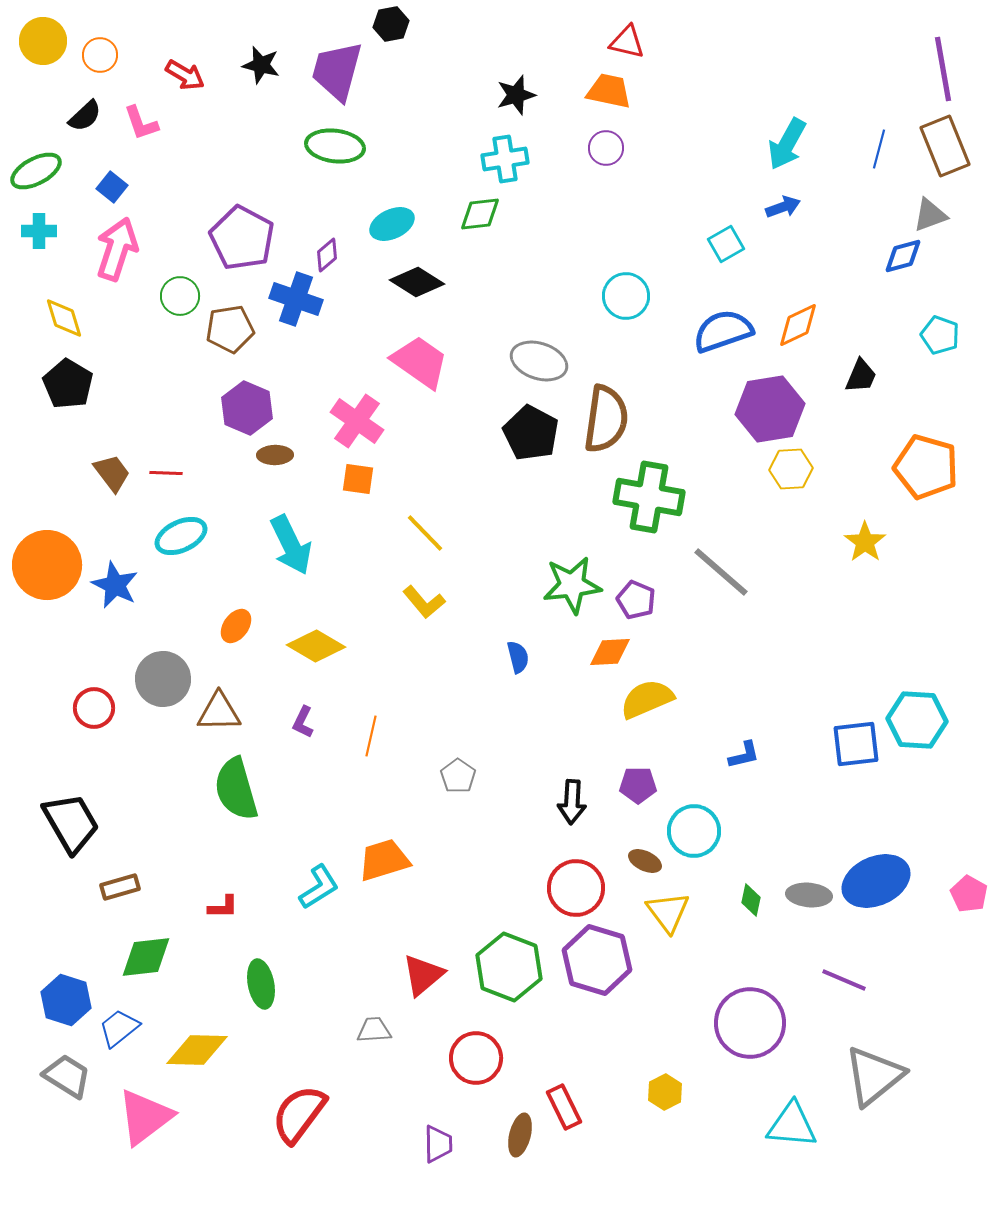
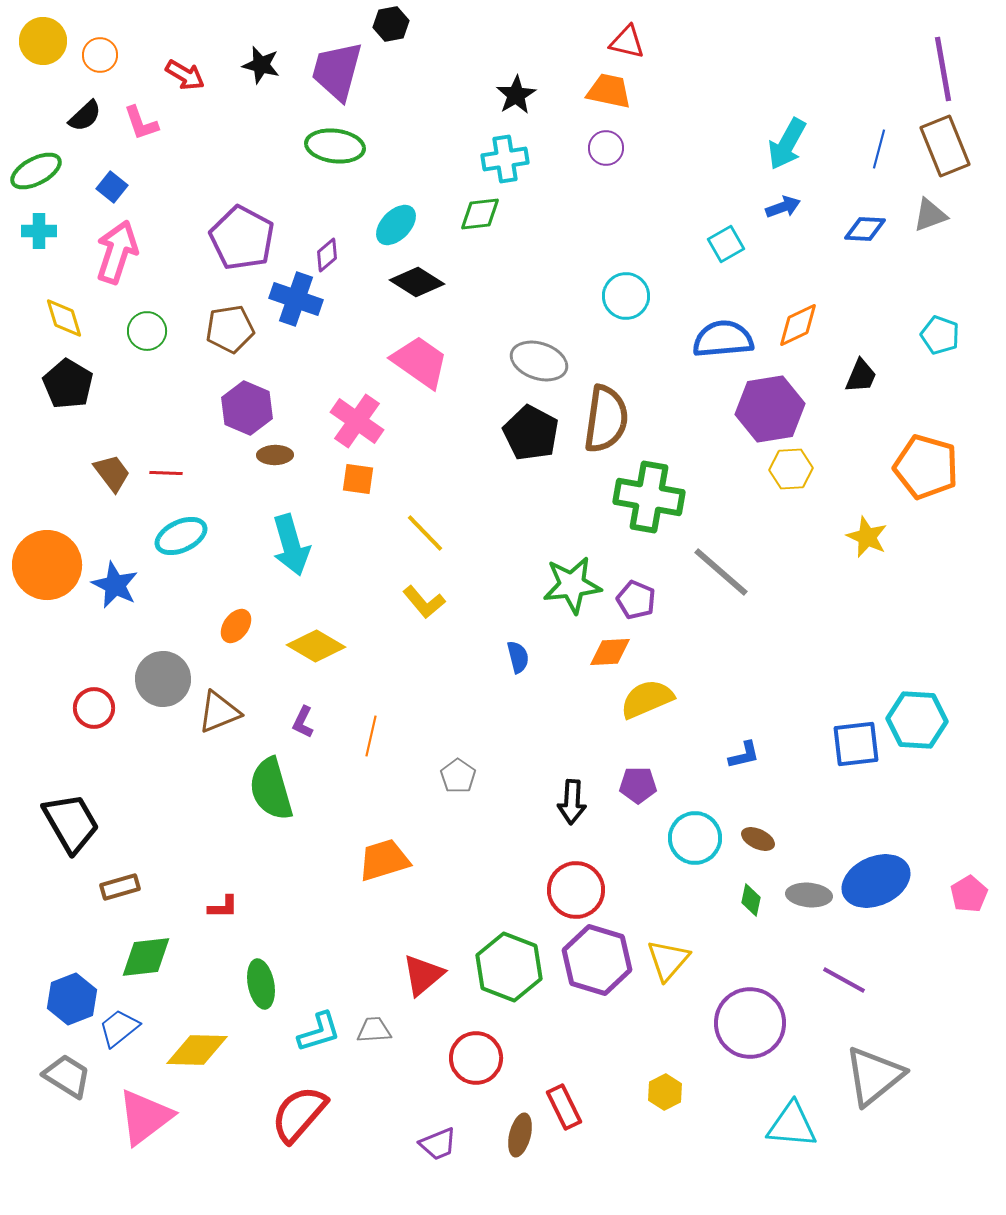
black star at (516, 95): rotated 15 degrees counterclockwise
cyan ellipse at (392, 224): moved 4 px right, 1 px down; rotated 21 degrees counterclockwise
pink arrow at (117, 249): moved 3 px down
blue diamond at (903, 256): moved 38 px left, 27 px up; rotated 18 degrees clockwise
green circle at (180, 296): moved 33 px left, 35 px down
blue semicircle at (723, 331): moved 8 px down; rotated 14 degrees clockwise
yellow star at (865, 542): moved 2 px right, 5 px up; rotated 12 degrees counterclockwise
cyan arrow at (291, 545): rotated 10 degrees clockwise
brown triangle at (219, 712): rotated 21 degrees counterclockwise
green semicircle at (236, 789): moved 35 px right
cyan circle at (694, 831): moved 1 px right, 7 px down
brown ellipse at (645, 861): moved 113 px right, 22 px up
cyan L-shape at (319, 887): moved 145 px down; rotated 15 degrees clockwise
red circle at (576, 888): moved 2 px down
pink pentagon at (969, 894): rotated 12 degrees clockwise
yellow triangle at (668, 912): moved 48 px down; rotated 18 degrees clockwise
purple line at (844, 980): rotated 6 degrees clockwise
blue hexagon at (66, 1000): moved 6 px right, 1 px up; rotated 21 degrees clockwise
red semicircle at (299, 1114): rotated 4 degrees clockwise
purple trapezoid at (438, 1144): rotated 69 degrees clockwise
